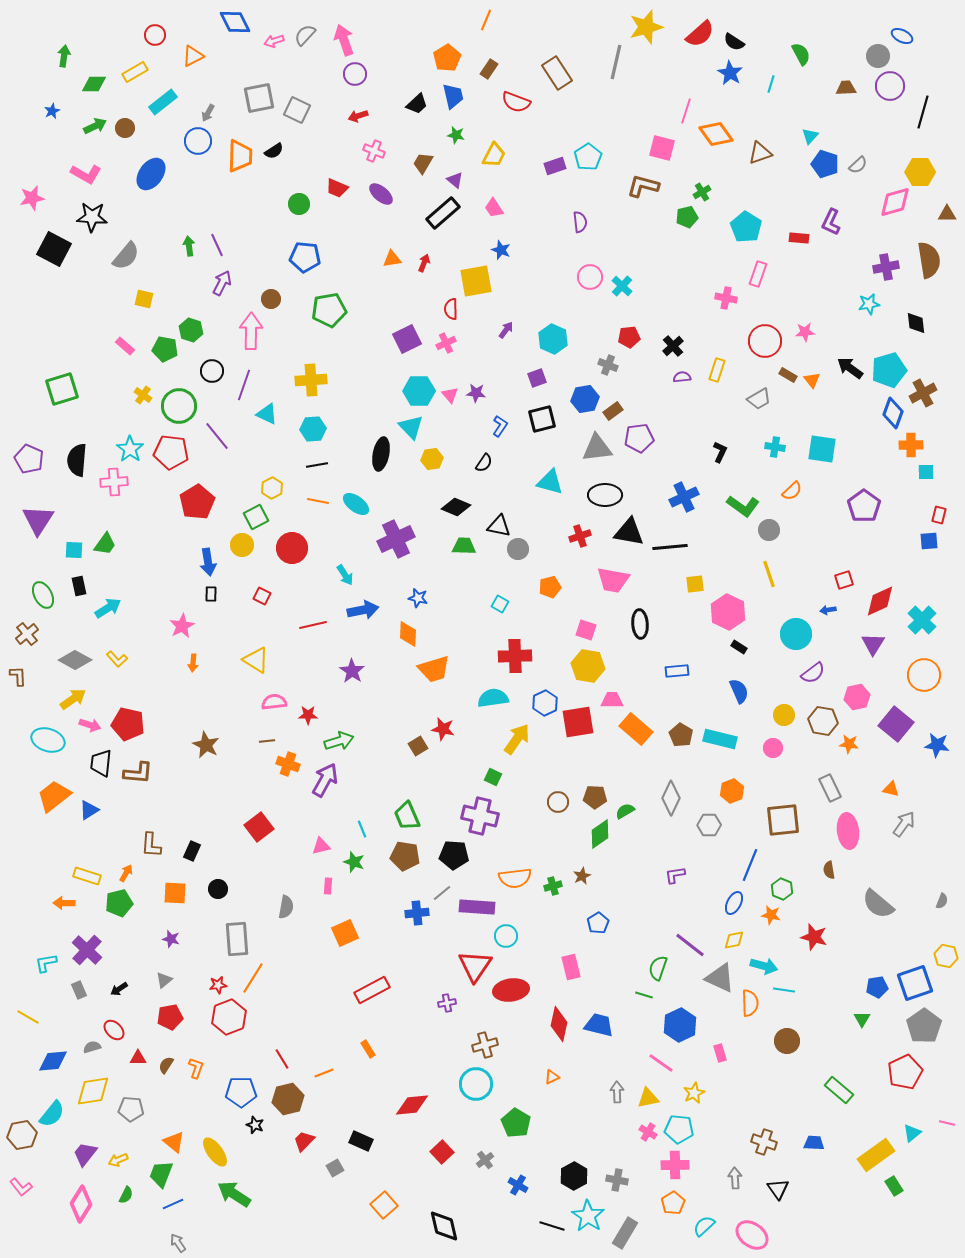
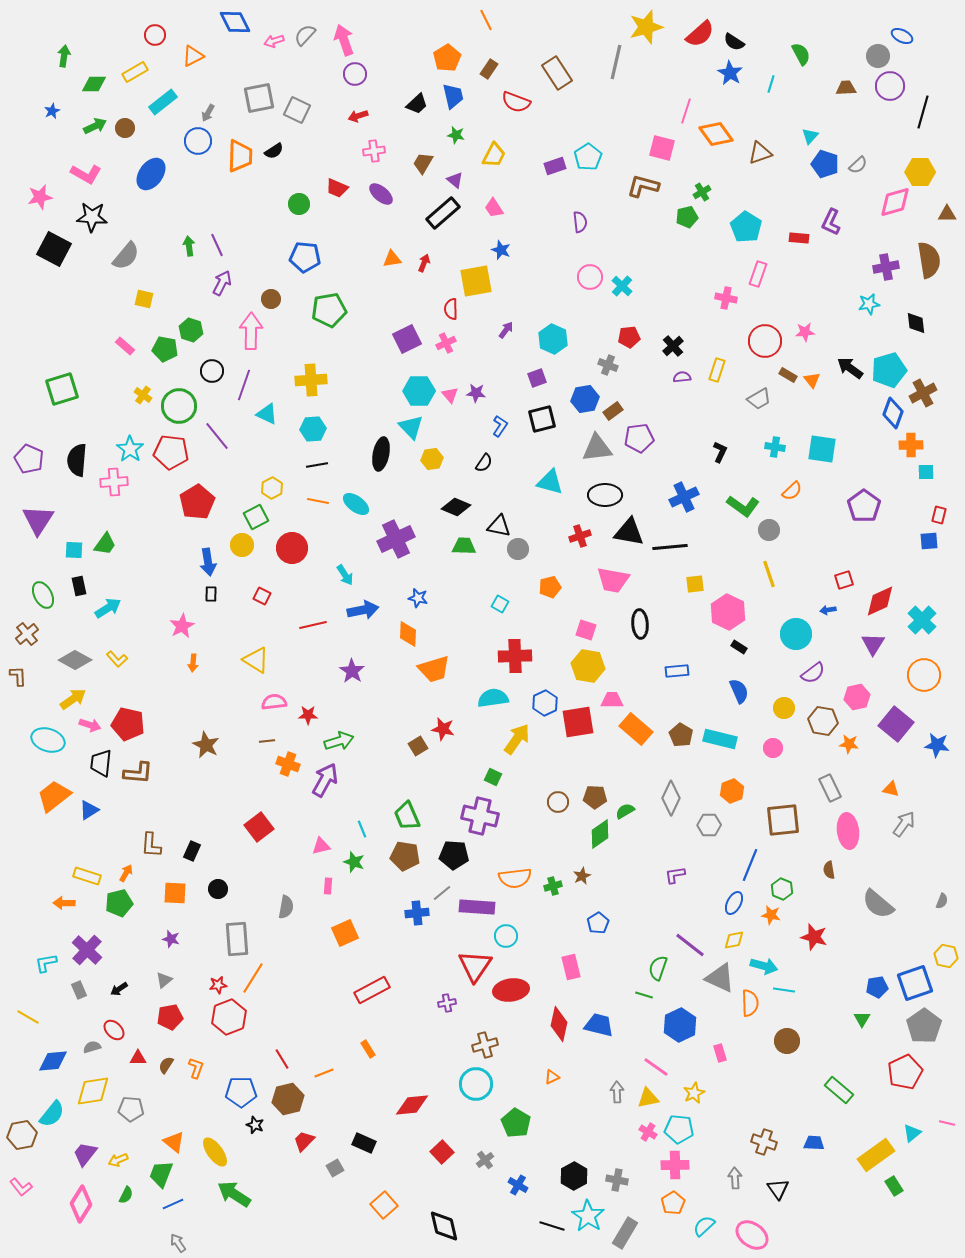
orange line at (486, 20): rotated 50 degrees counterclockwise
pink cross at (374, 151): rotated 30 degrees counterclockwise
pink star at (32, 198): moved 8 px right, 1 px up
yellow circle at (784, 715): moved 7 px up
pink line at (661, 1063): moved 5 px left, 4 px down
black rectangle at (361, 1141): moved 3 px right, 2 px down
